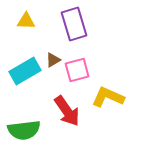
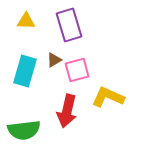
purple rectangle: moved 5 px left, 1 px down
brown triangle: moved 1 px right
cyan rectangle: rotated 44 degrees counterclockwise
red arrow: rotated 48 degrees clockwise
